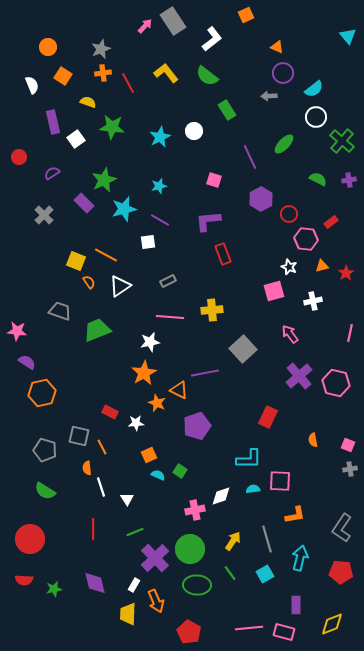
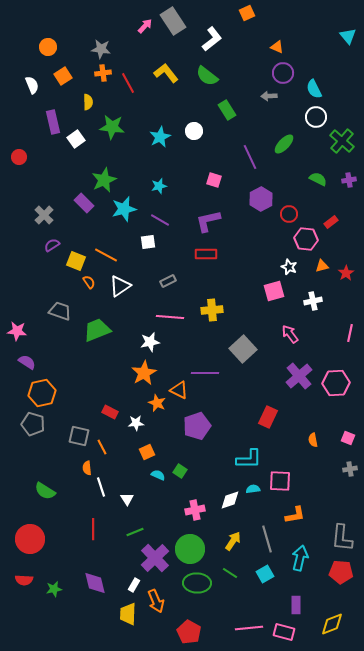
orange square at (246, 15): moved 1 px right, 2 px up
gray star at (101, 49): rotated 30 degrees clockwise
orange square at (63, 76): rotated 24 degrees clockwise
cyan semicircle at (314, 89): rotated 102 degrees clockwise
yellow semicircle at (88, 102): rotated 70 degrees clockwise
purple semicircle at (52, 173): moved 72 px down
purple L-shape at (208, 221): rotated 8 degrees counterclockwise
red rectangle at (223, 254): moved 17 px left; rotated 70 degrees counterclockwise
purple line at (205, 373): rotated 12 degrees clockwise
pink hexagon at (336, 383): rotated 16 degrees counterclockwise
pink square at (348, 445): moved 7 px up
gray pentagon at (45, 450): moved 12 px left, 26 px up
orange square at (149, 455): moved 2 px left, 3 px up
white diamond at (221, 496): moved 9 px right, 4 px down
gray L-shape at (342, 528): moved 10 px down; rotated 28 degrees counterclockwise
green line at (230, 573): rotated 21 degrees counterclockwise
green ellipse at (197, 585): moved 2 px up
